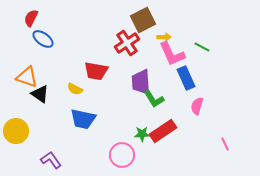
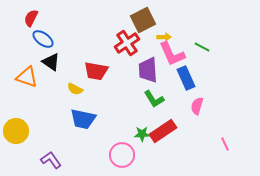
purple trapezoid: moved 7 px right, 12 px up
black triangle: moved 11 px right, 32 px up
